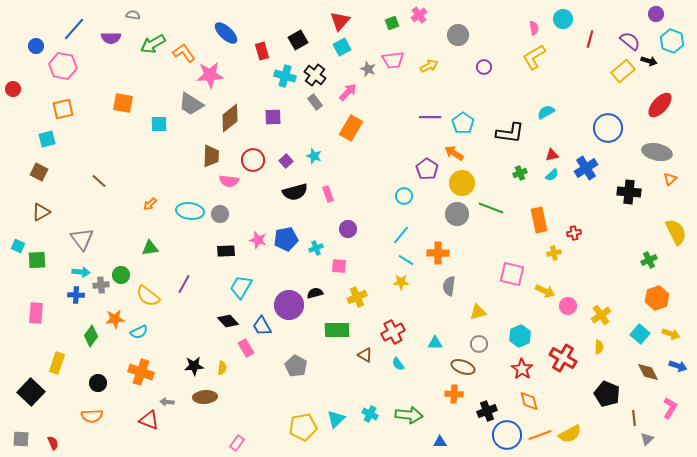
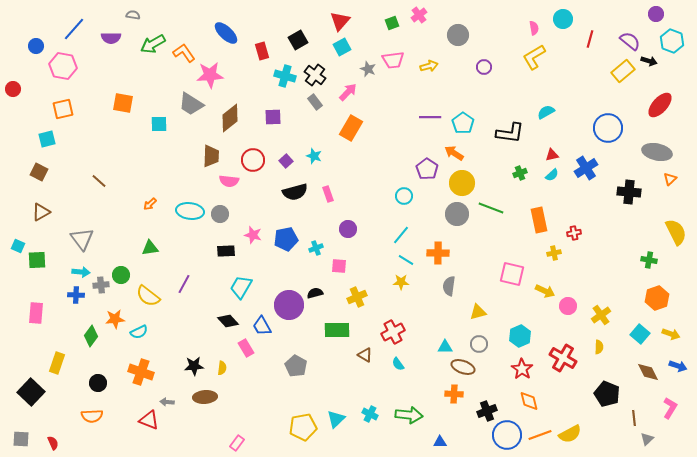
yellow arrow at (429, 66): rotated 12 degrees clockwise
pink star at (258, 240): moved 5 px left, 5 px up
green cross at (649, 260): rotated 35 degrees clockwise
cyan triangle at (435, 343): moved 10 px right, 4 px down
